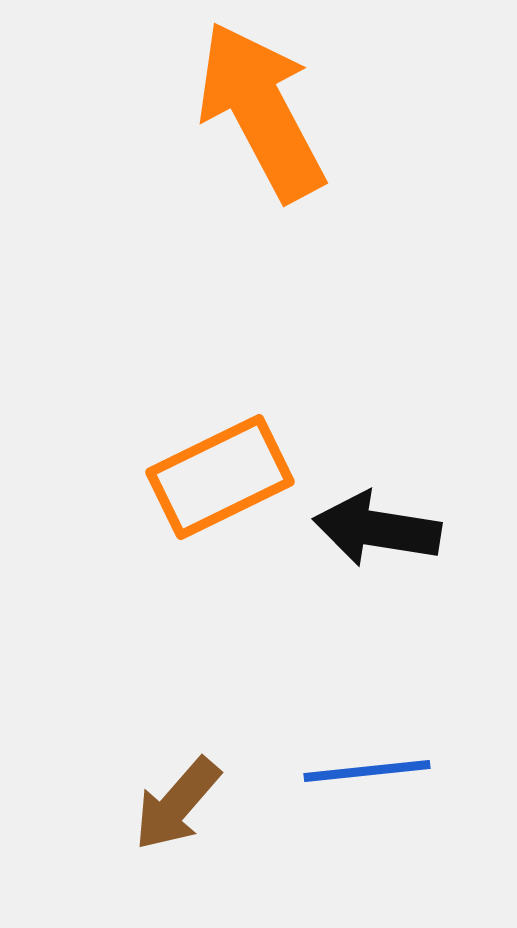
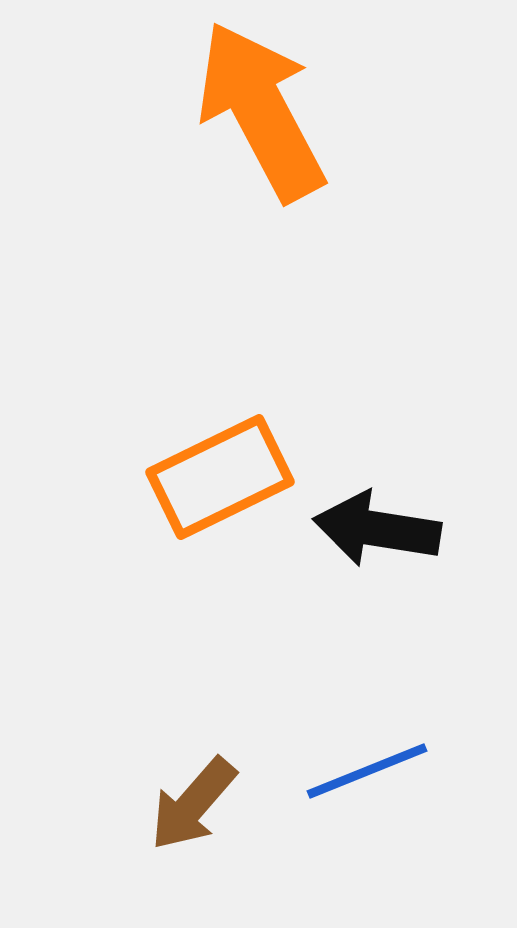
blue line: rotated 16 degrees counterclockwise
brown arrow: moved 16 px right
